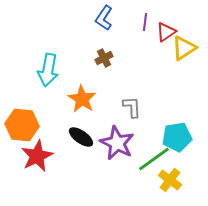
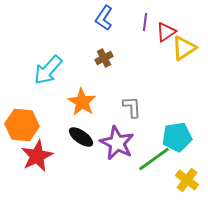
cyan arrow: rotated 32 degrees clockwise
orange star: moved 3 px down
yellow cross: moved 17 px right
